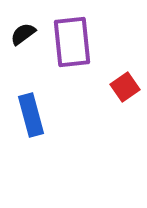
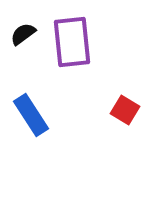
red square: moved 23 px down; rotated 24 degrees counterclockwise
blue rectangle: rotated 18 degrees counterclockwise
